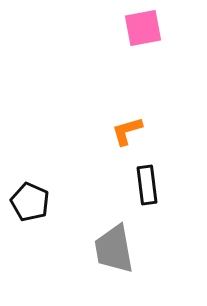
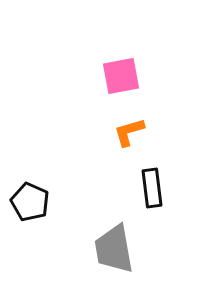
pink square: moved 22 px left, 48 px down
orange L-shape: moved 2 px right, 1 px down
black rectangle: moved 5 px right, 3 px down
